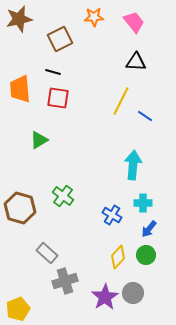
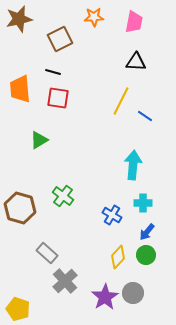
pink trapezoid: rotated 50 degrees clockwise
blue arrow: moved 2 px left, 3 px down
gray cross: rotated 25 degrees counterclockwise
yellow pentagon: rotated 30 degrees counterclockwise
